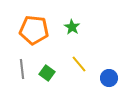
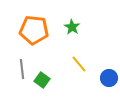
green square: moved 5 px left, 7 px down
